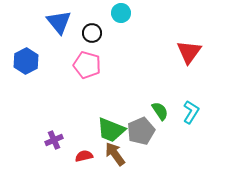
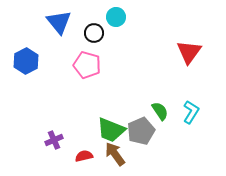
cyan circle: moved 5 px left, 4 px down
black circle: moved 2 px right
